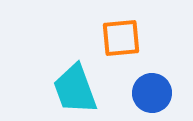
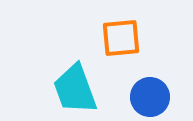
blue circle: moved 2 px left, 4 px down
